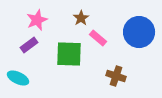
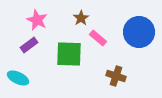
pink star: rotated 25 degrees counterclockwise
